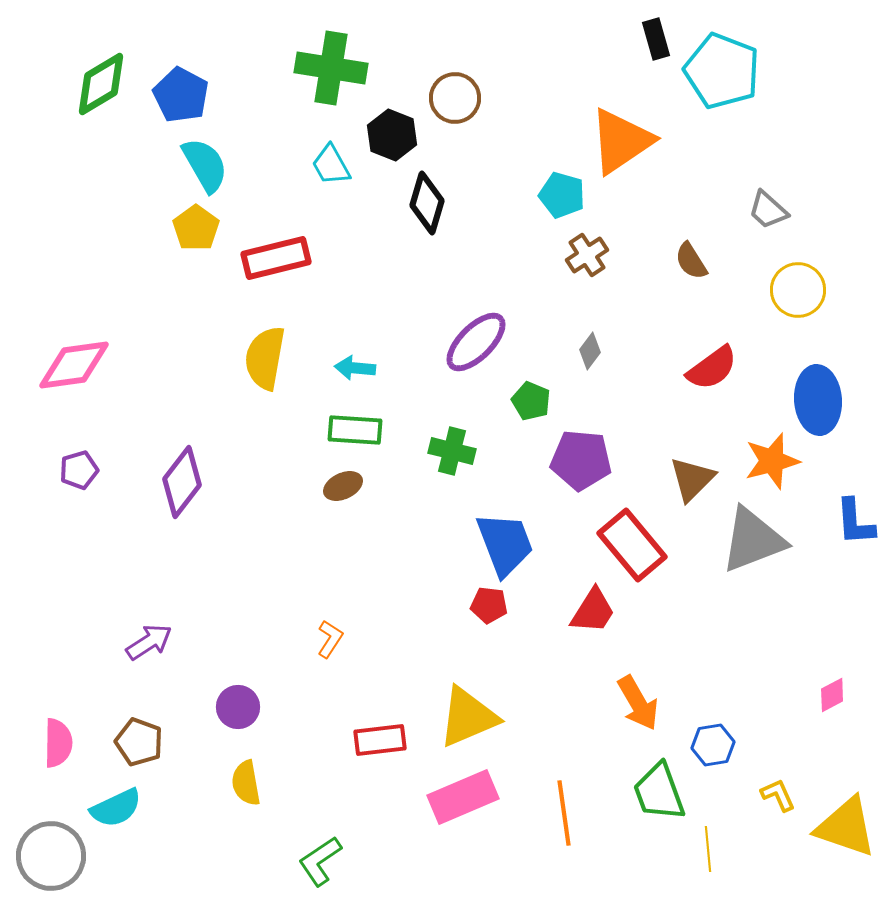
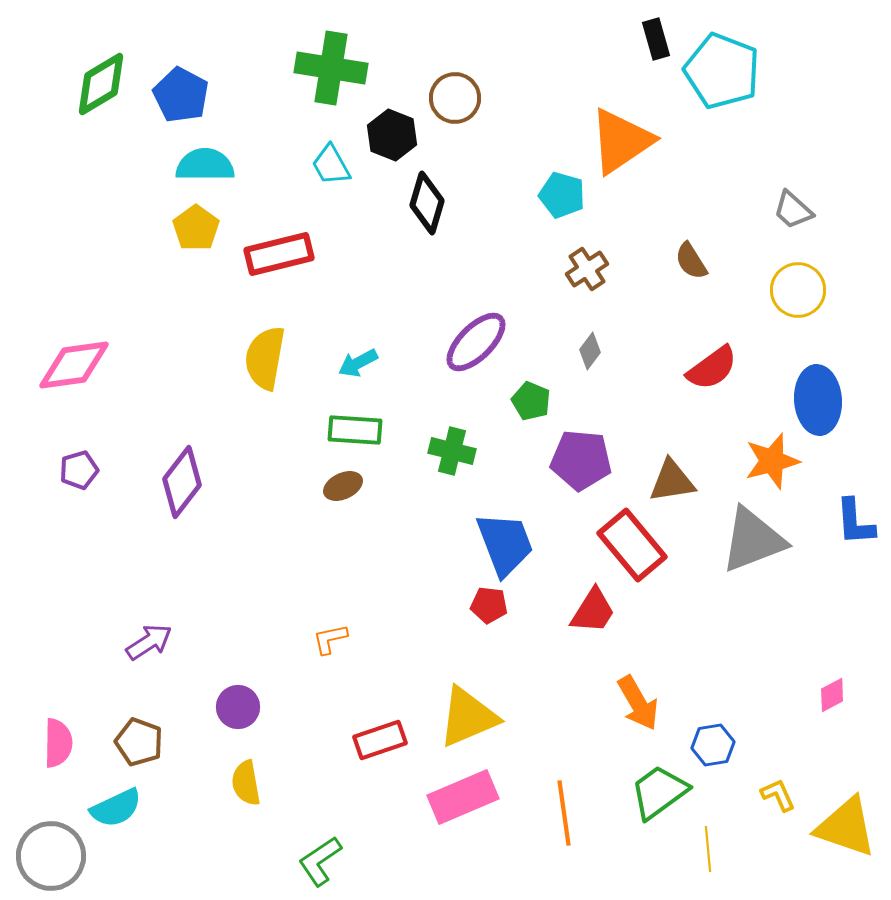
cyan semicircle at (205, 165): rotated 60 degrees counterclockwise
gray trapezoid at (768, 210): moved 25 px right
brown cross at (587, 255): moved 14 px down
red rectangle at (276, 258): moved 3 px right, 4 px up
cyan arrow at (355, 368): moved 3 px right, 5 px up; rotated 33 degrees counterclockwise
brown triangle at (692, 479): moved 20 px left, 2 px down; rotated 36 degrees clockwise
orange L-shape at (330, 639): rotated 135 degrees counterclockwise
red rectangle at (380, 740): rotated 12 degrees counterclockwise
green trapezoid at (659, 792): rotated 74 degrees clockwise
